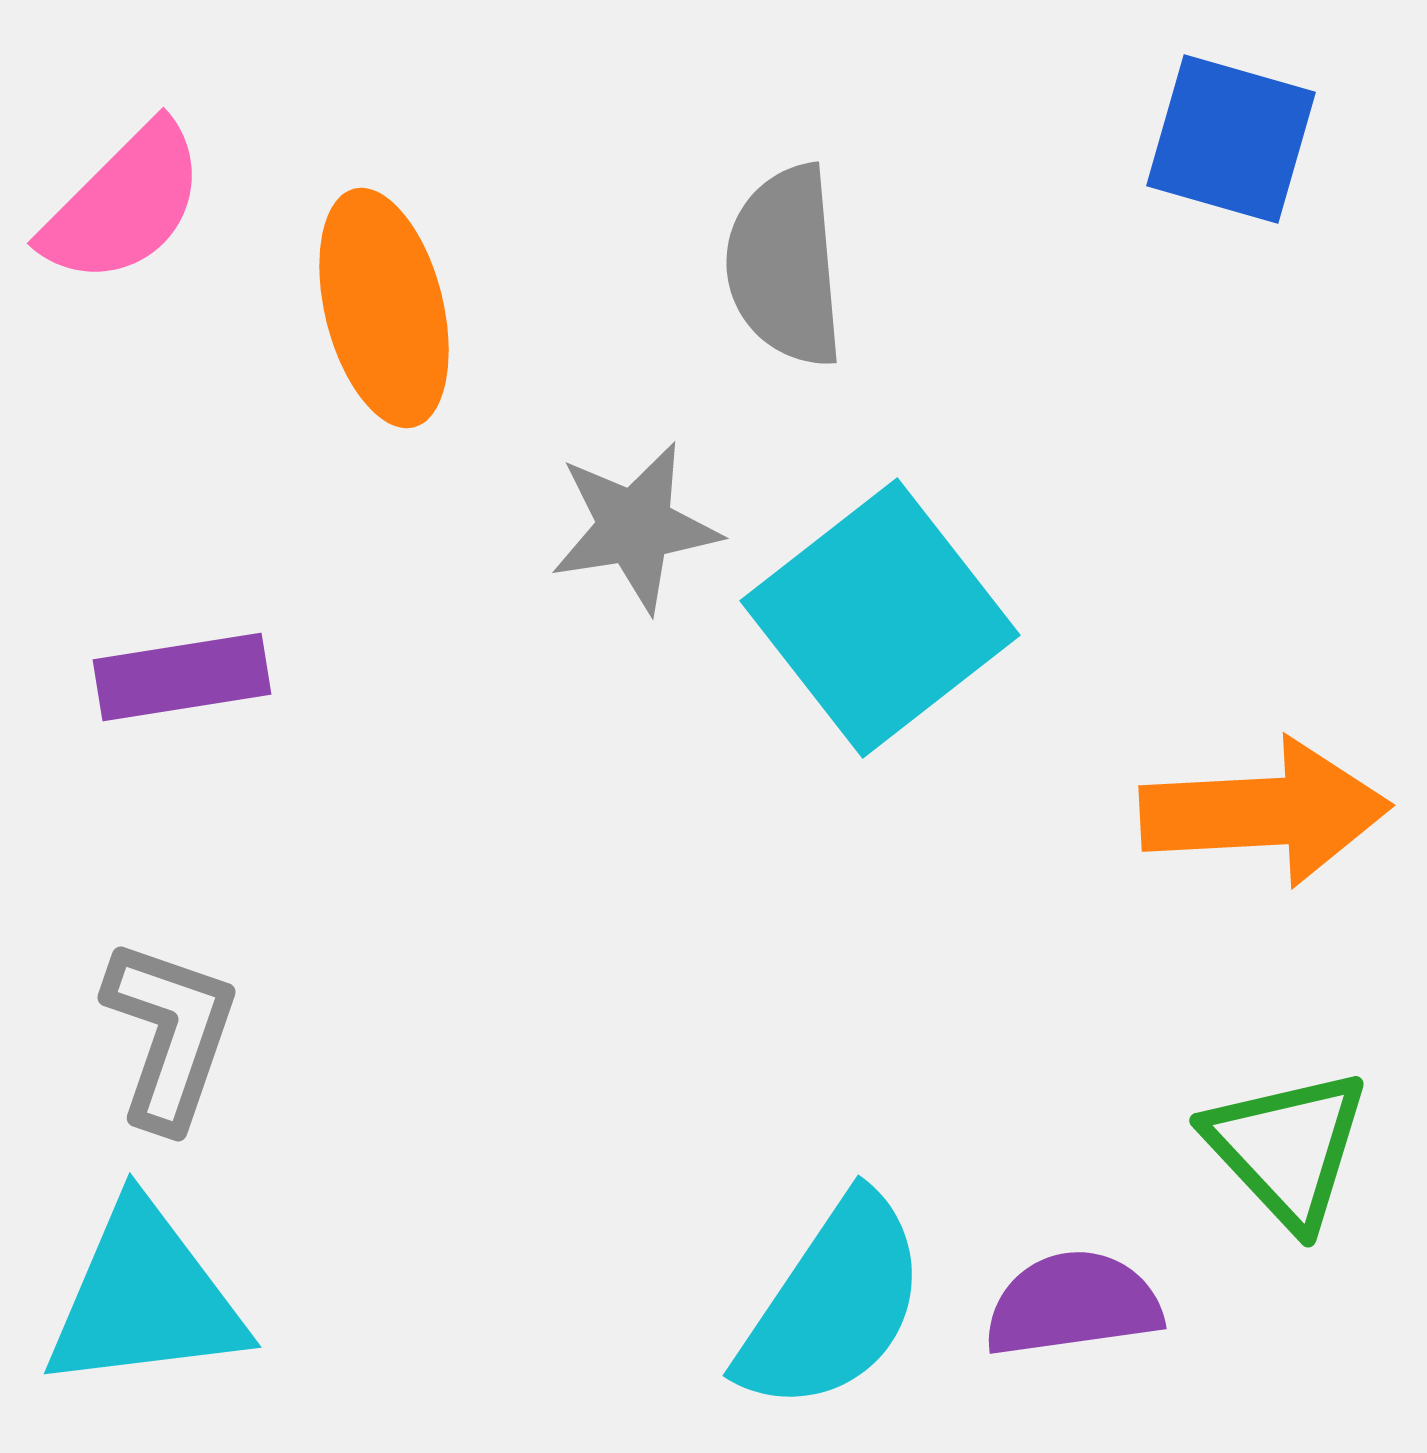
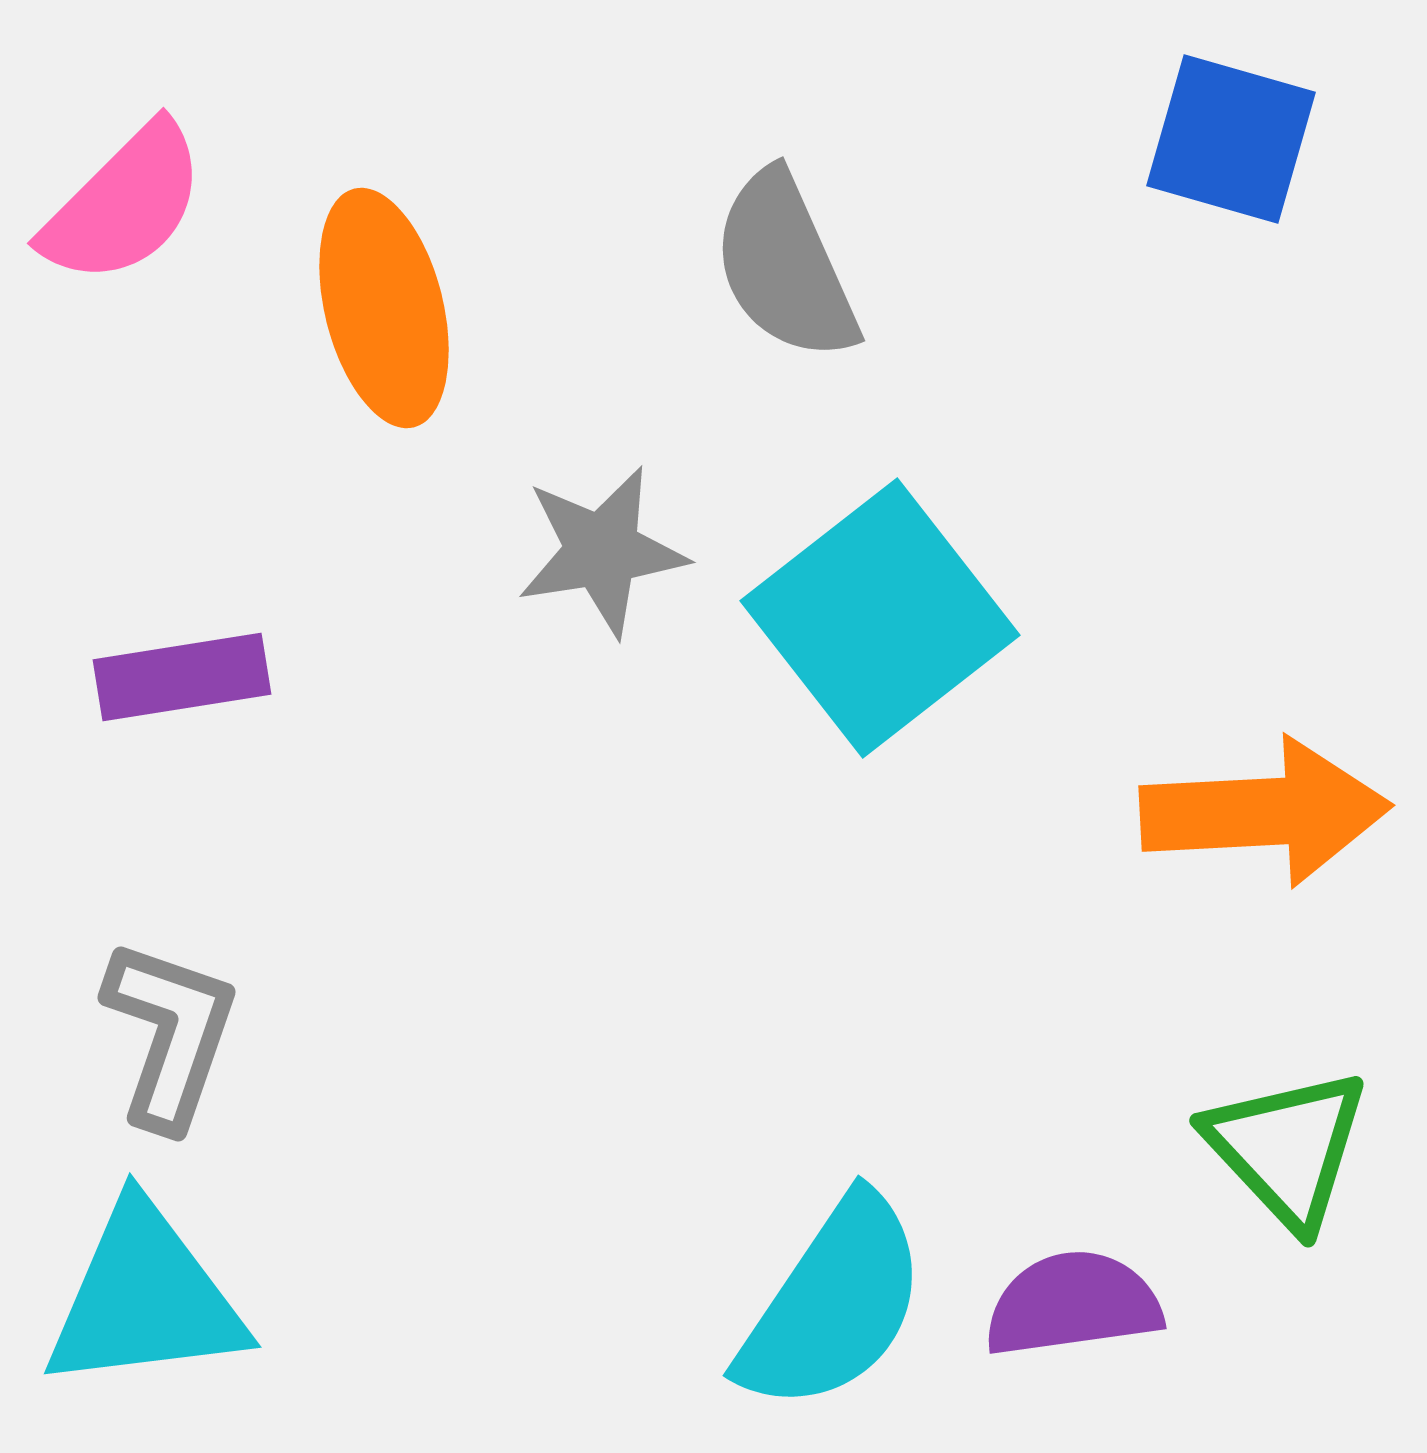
gray semicircle: rotated 19 degrees counterclockwise
gray star: moved 33 px left, 24 px down
